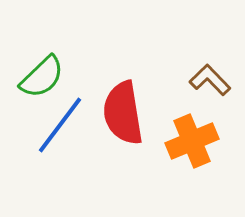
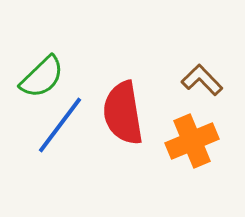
brown L-shape: moved 8 px left
